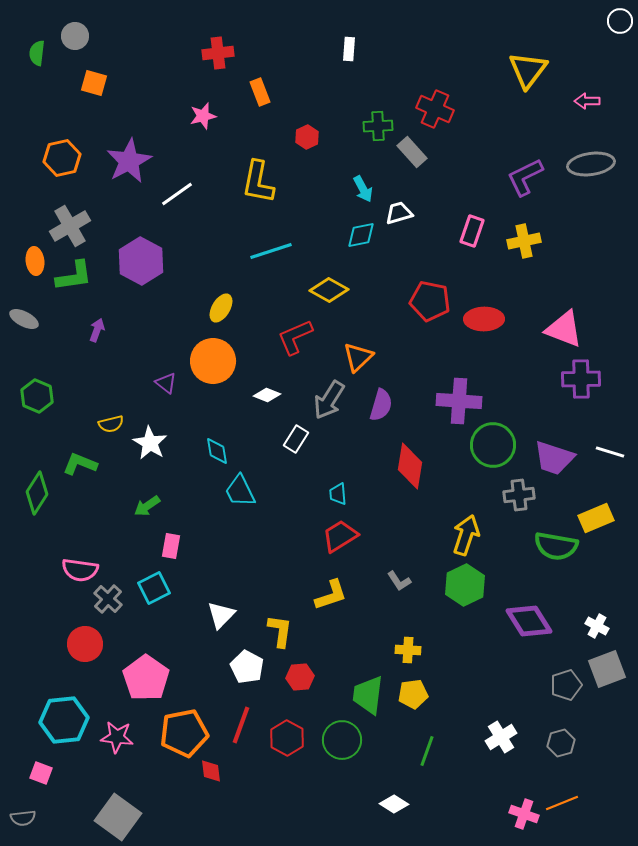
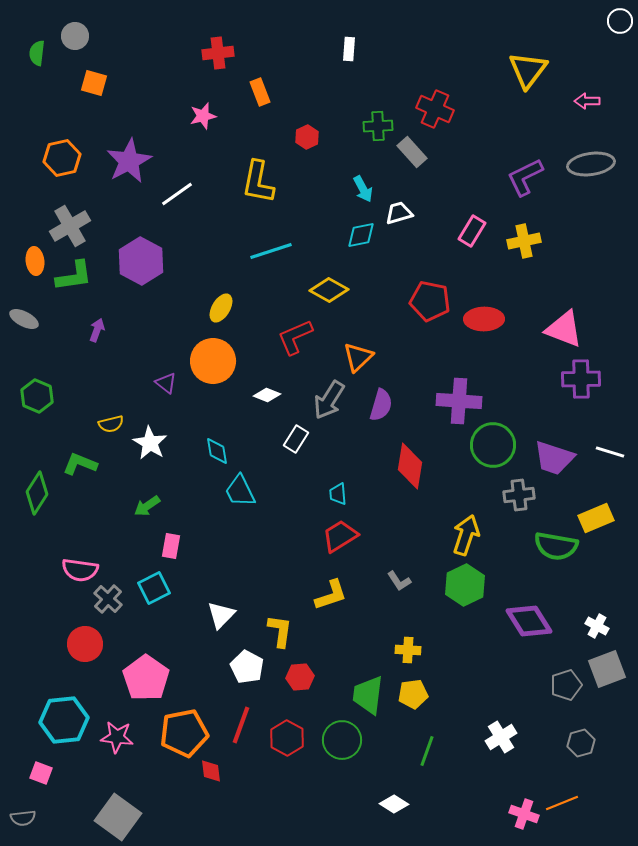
pink rectangle at (472, 231): rotated 12 degrees clockwise
gray hexagon at (561, 743): moved 20 px right
